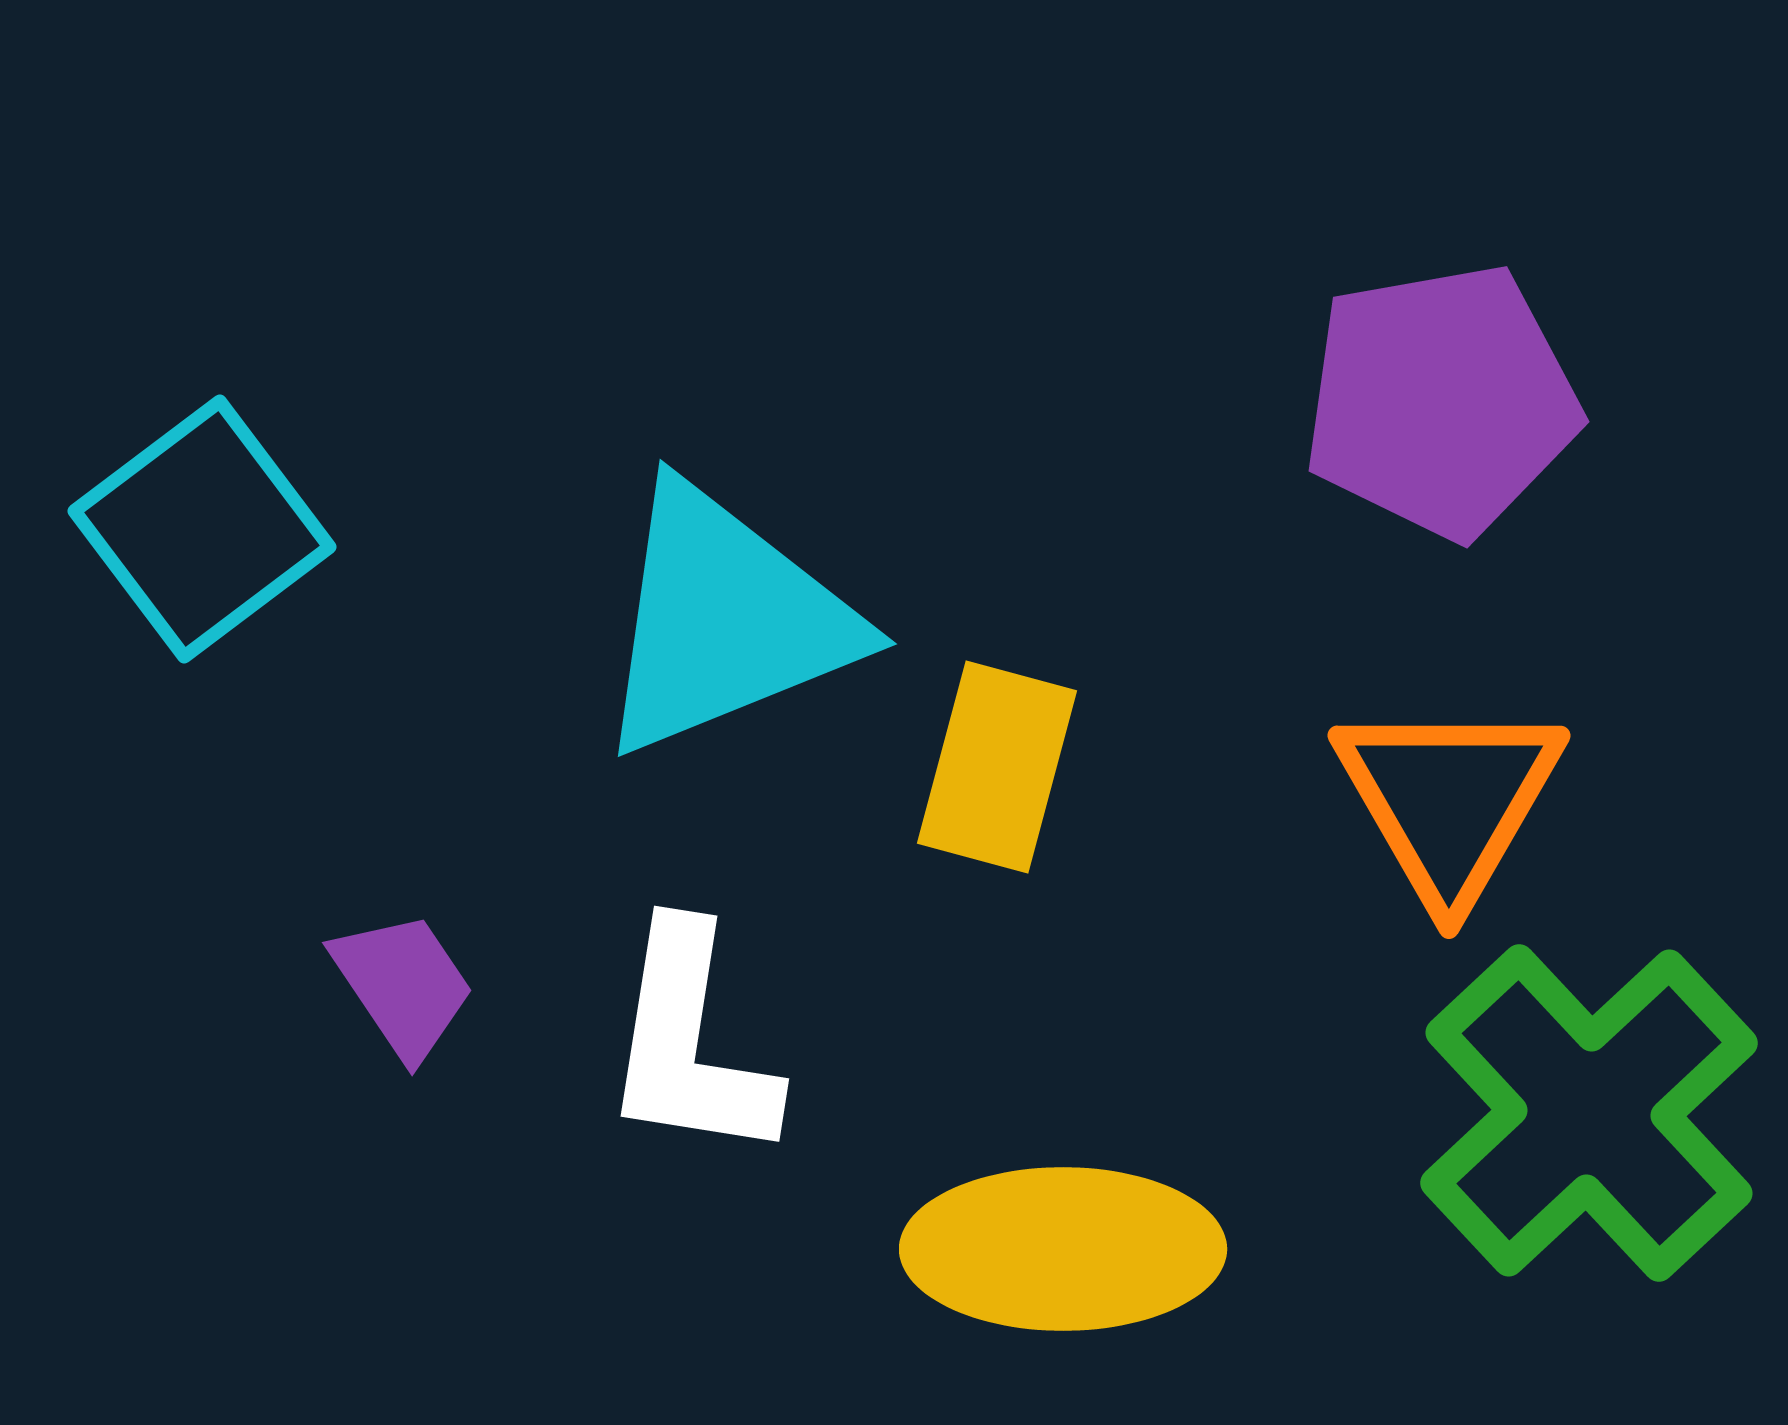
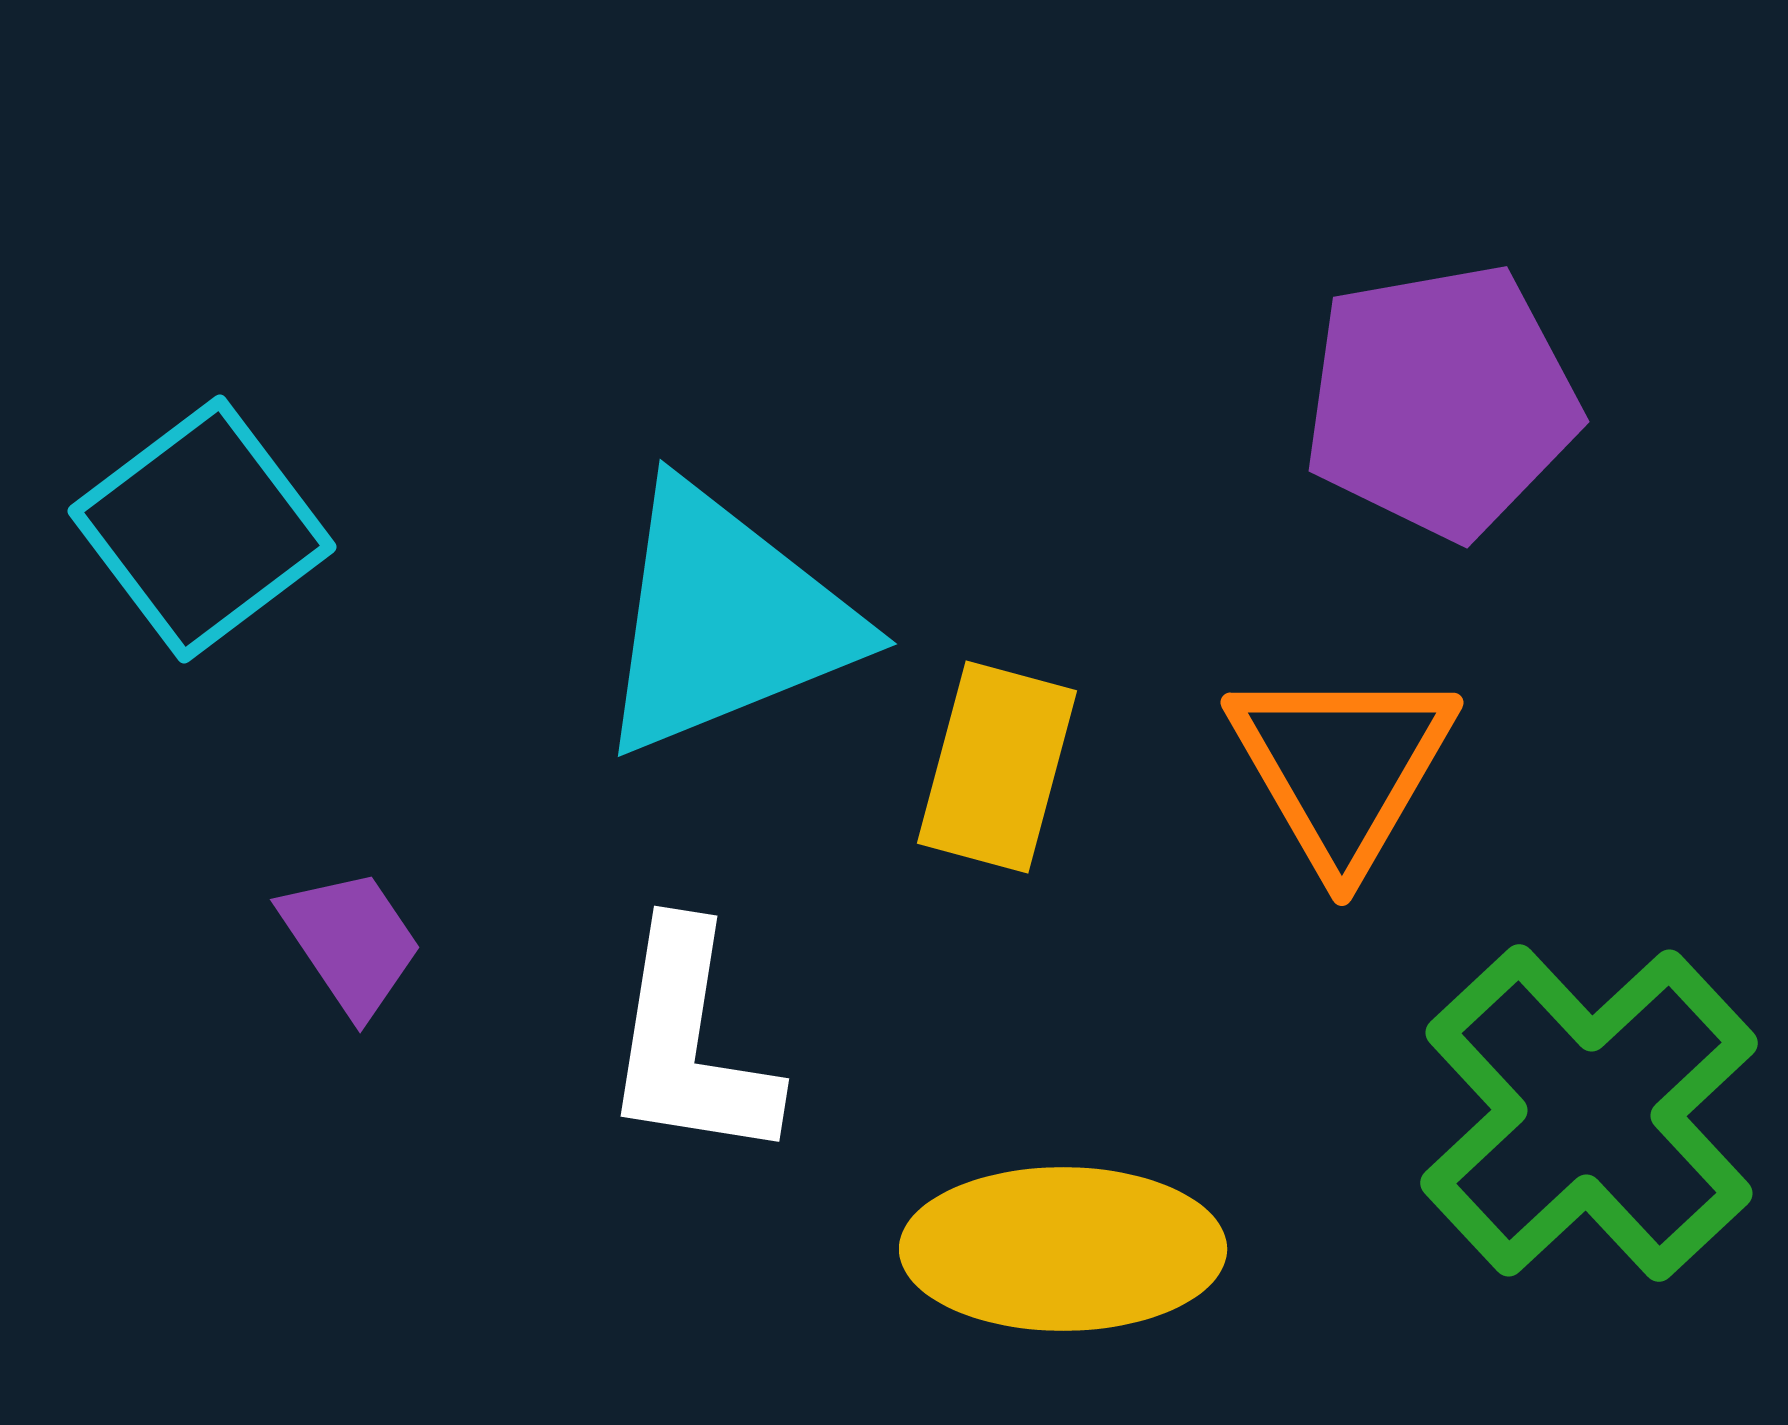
orange triangle: moved 107 px left, 33 px up
purple trapezoid: moved 52 px left, 43 px up
